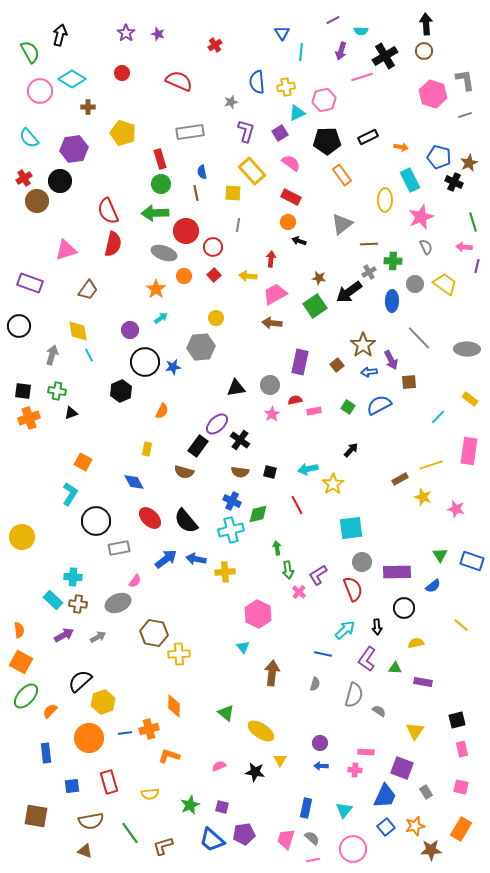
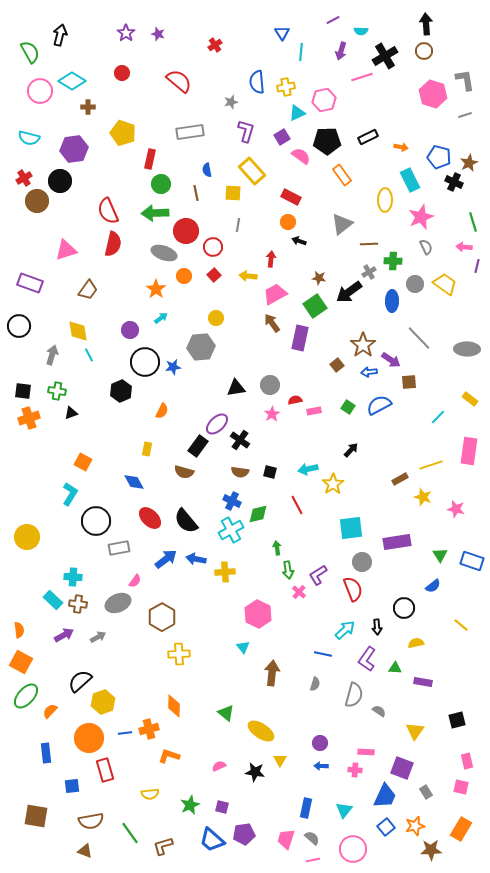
cyan diamond at (72, 79): moved 2 px down
red semicircle at (179, 81): rotated 16 degrees clockwise
purple square at (280, 133): moved 2 px right, 4 px down
cyan semicircle at (29, 138): rotated 35 degrees counterclockwise
red rectangle at (160, 159): moved 10 px left; rotated 30 degrees clockwise
pink semicircle at (291, 163): moved 10 px right, 7 px up
blue semicircle at (202, 172): moved 5 px right, 2 px up
brown arrow at (272, 323): rotated 48 degrees clockwise
purple arrow at (391, 360): rotated 30 degrees counterclockwise
purple rectangle at (300, 362): moved 24 px up
cyan cross at (231, 530): rotated 15 degrees counterclockwise
yellow circle at (22, 537): moved 5 px right
purple rectangle at (397, 572): moved 30 px up; rotated 8 degrees counterclockwise
brown hexagon at (154, 633): moved 8 px right, 16 px up; rotated 20 degrees clockwise
pink rectangle at (462, 749): moved 5 px right, 12 px down
red rectangle at (109, 782): moved 4 px left, 12 px up
